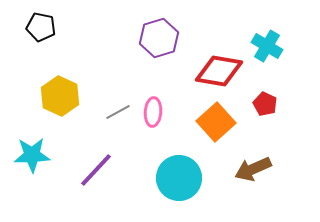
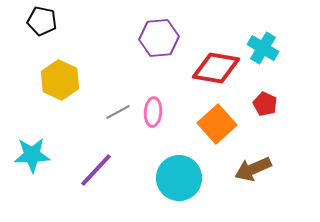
black pentagon: moved 1 px right, 6 px up
purple hexagon: rotated 12 degrees clockwise
cyan cross: moved 4 px left, 2 px down
red diamond: moved 3 px left, 3 px up
yellow hexagon: moved 16 px up
orange square: moved 1 px right, 2 px down
